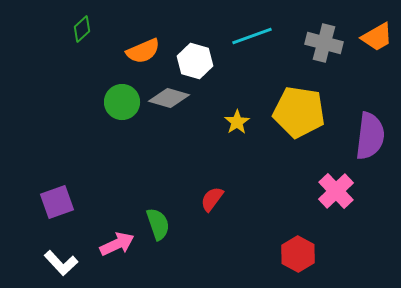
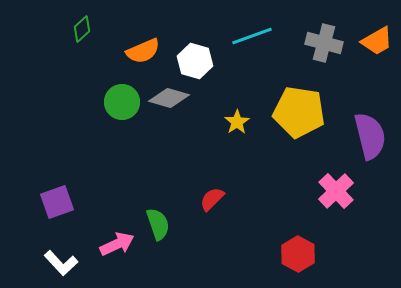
orange trapezoid: moved 4 px down
purple semicircle: rotated 21 degrees counterclockwise
red semicircle: rotated 8 degrees clockwise
